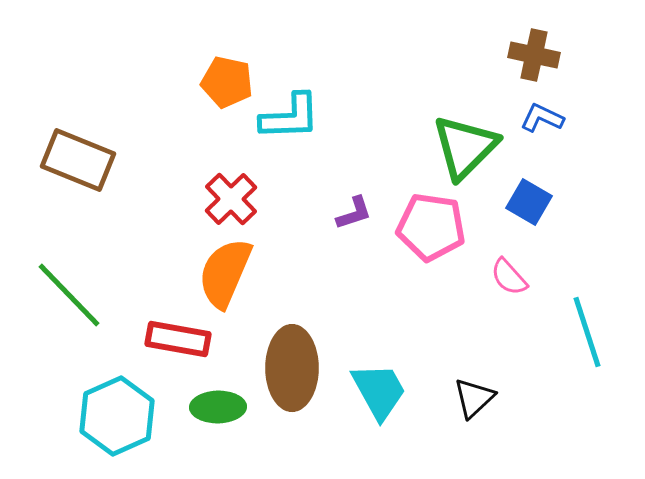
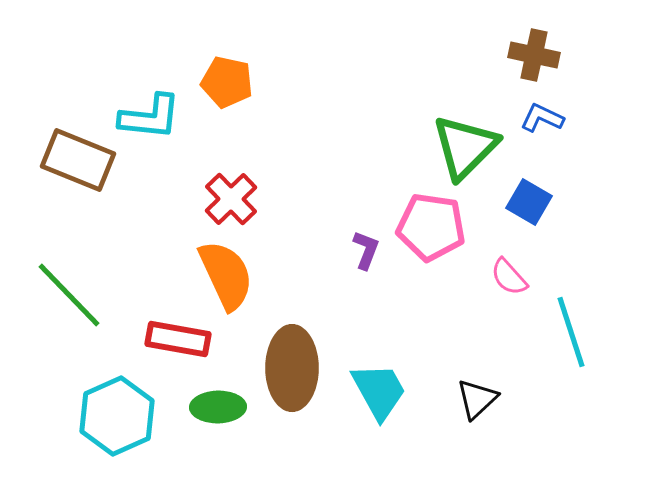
cyan L-shape: moved 140 px left; rotated 8 degrees clockwise
purple L-shape: moved 12 px right, 37 px down; rotated 51 degrees counterclockwise
orange semicircle: moved 1 px right, 2 px down; rotated 132 degrees clockwise
cyan line: moved 16 px left
black triangle: moved 3 px right, 1 px down
